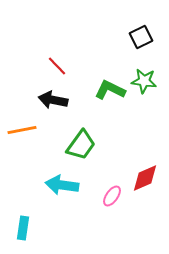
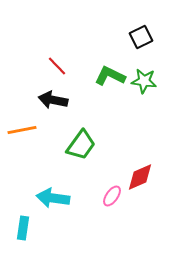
green L-shape: moved 14 px up
red diamond: moved 5 px left, 1 px up
cyan arrow: moved 9 px left, 13 px down
